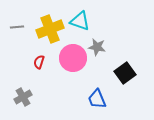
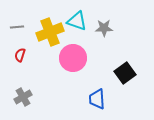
cyan triangle: moved 3 px left
yellow cross: moved 3 px down
gray star: moved 7 px right, 19 px up; rotated 12 degrees counterclockwise
red semicircle: moved 19 px left, 7 px up
blue trapezoid: rotated 20 degrees clockwise
